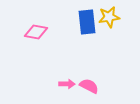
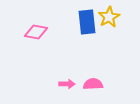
yellow star: rotated 20 degrees counterclockwise
pink semicircle: moved 4 px right, 2 px up; rotated 30 degrees counterclockwise
